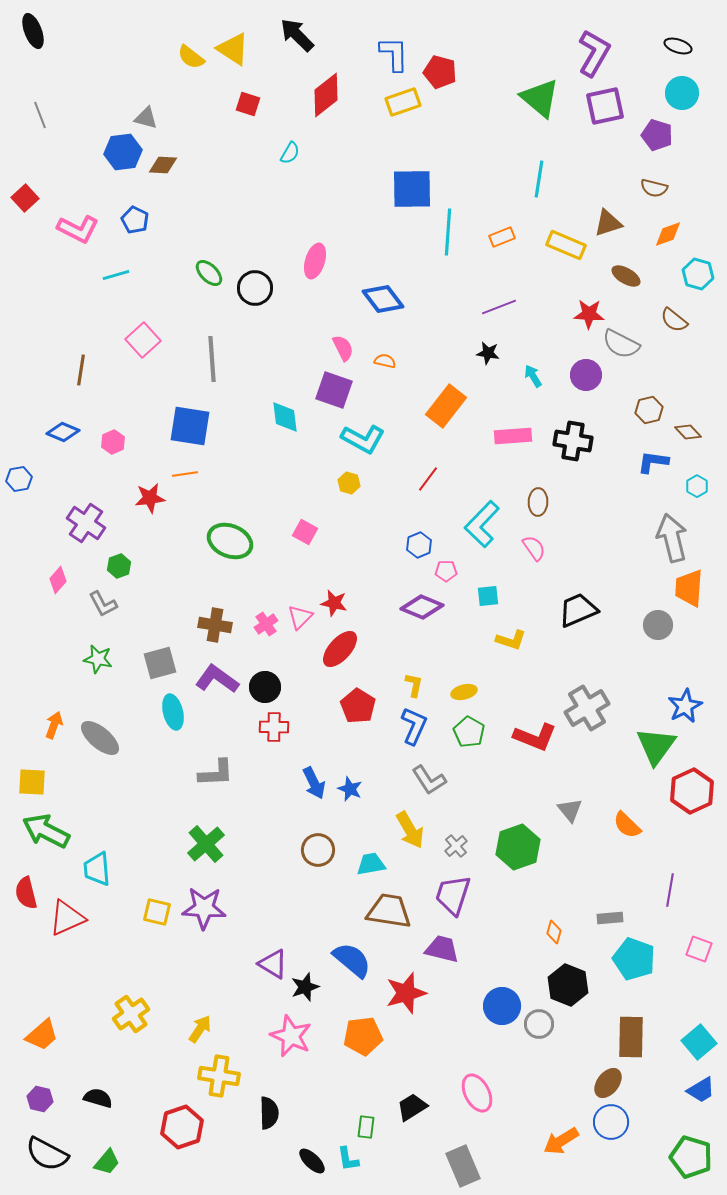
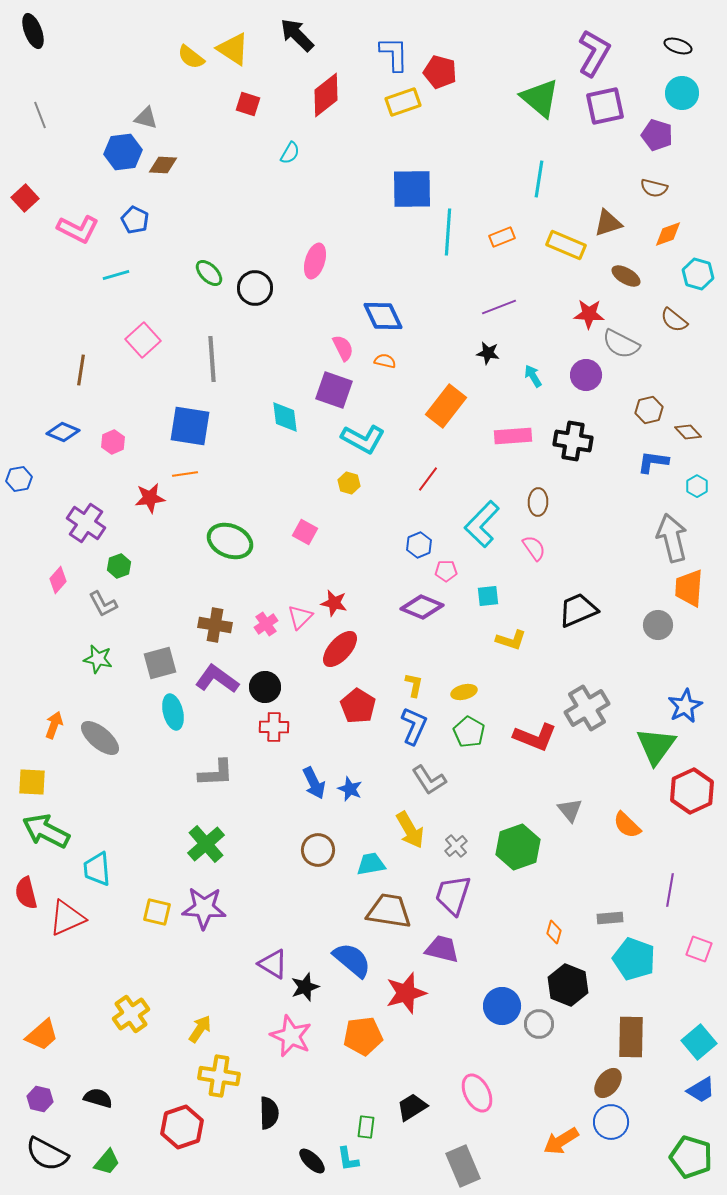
blue diamond at (383, 299): moved 17 px down; rotated 12 degrees clockwise
